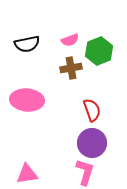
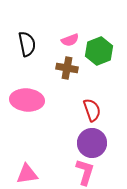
black semicircle: rotated 90 degrees counterclockwise
brown cross: moved 4 px left; rotated 20 degrees clockwise
